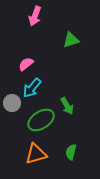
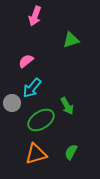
pink semicircle: moved 3 px up
green semicircle: rotated 14 degrees clockwise
